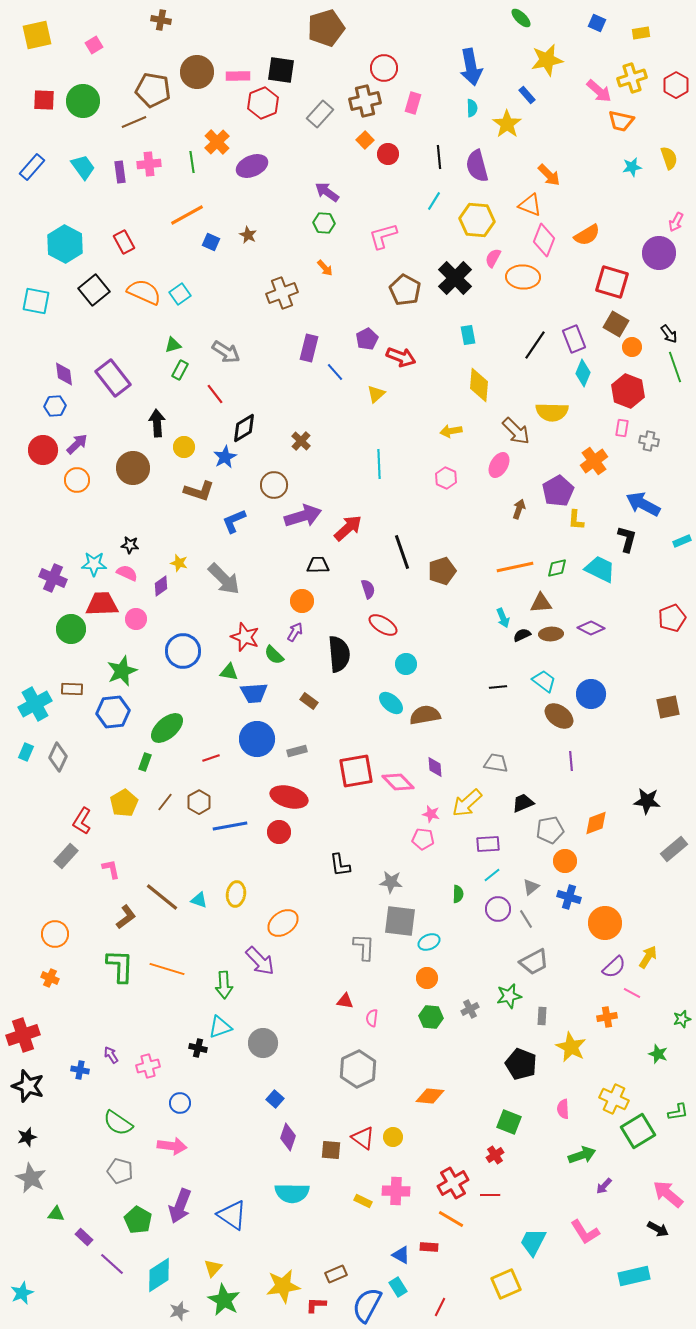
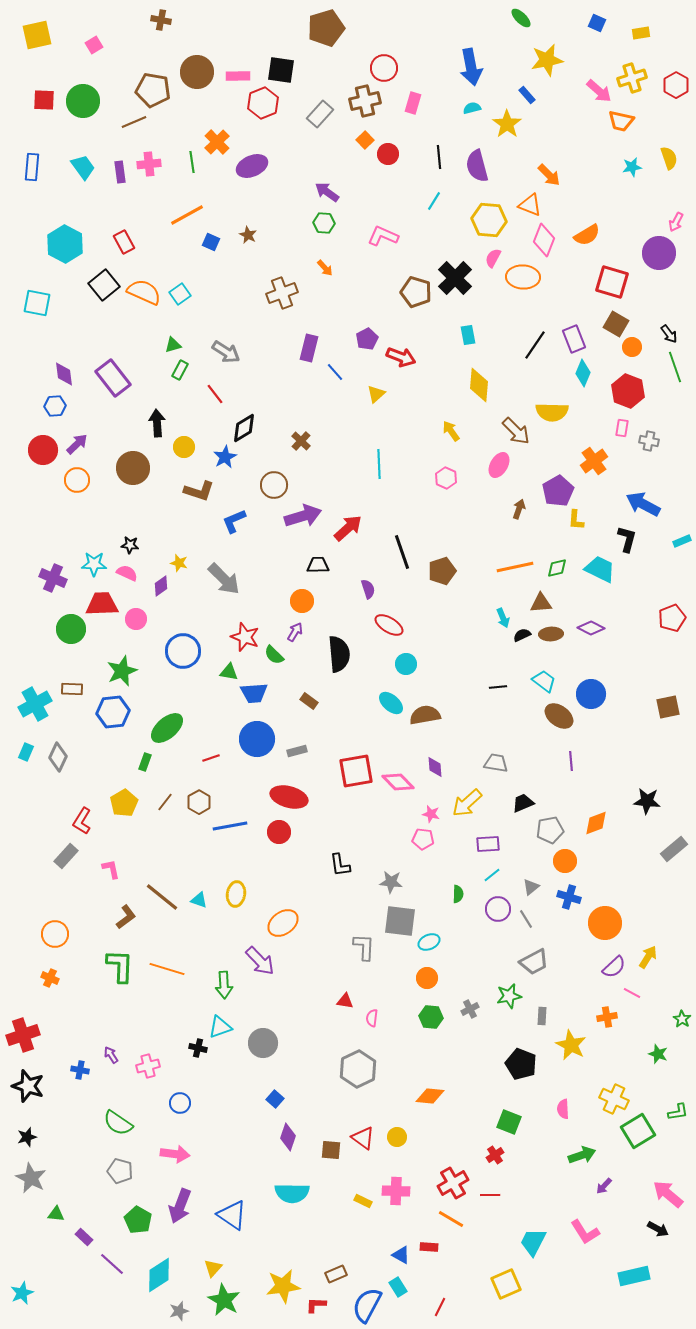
cyan semicircle at (472, 108): rotated 102 degrees counterclockwise
blue rectangle at (32, 167): rotated 36 degrees counterclockwise
yellow hexagon at (477, 220): moved 12 px right
pink L-shape at (383, 236): rotated 40 degrees clockwise
black square at (94, 290): moved 10 px right, 5 px up
brown pentagon at (405, 290): moved 11 px right, 2 px down; rotated 12 degrees counterclockwise
cyan square at (36, 301): moved 1 px right, 2 px down
yellow arrow at (451, 431): rotated 65 degrees clockwise
red ellipse at (383, 625): moved 6 px right
green star at (682, 1019): rotated 24 degrees counterclockwise
yellow star at (571, 1047): moved 2 px up
yellow circle at (393, 1137): moved 4 px right
pink arrow at (172, 1146): moved 3 px right, 8 px down
